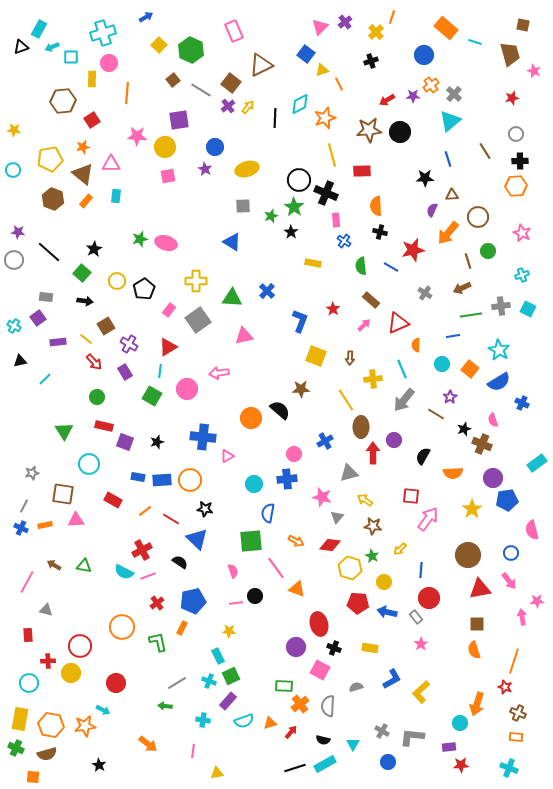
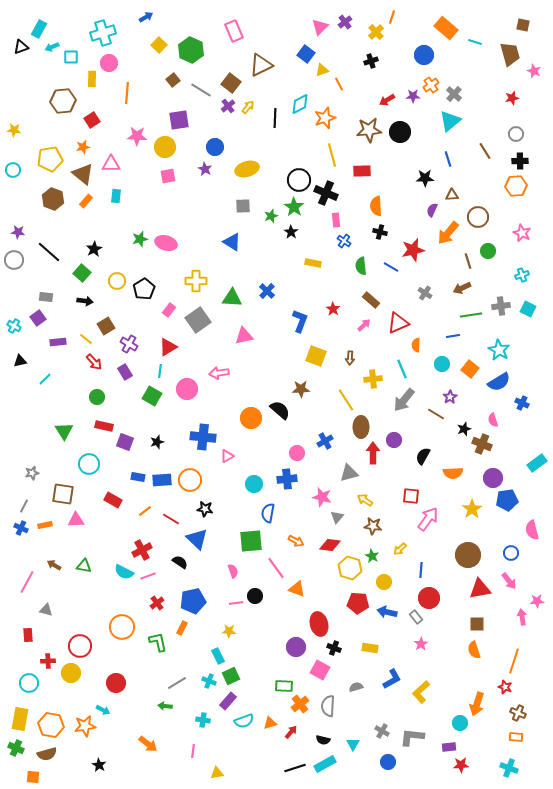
pink circle at (294, 454): moved 3 px right, 1 px up
